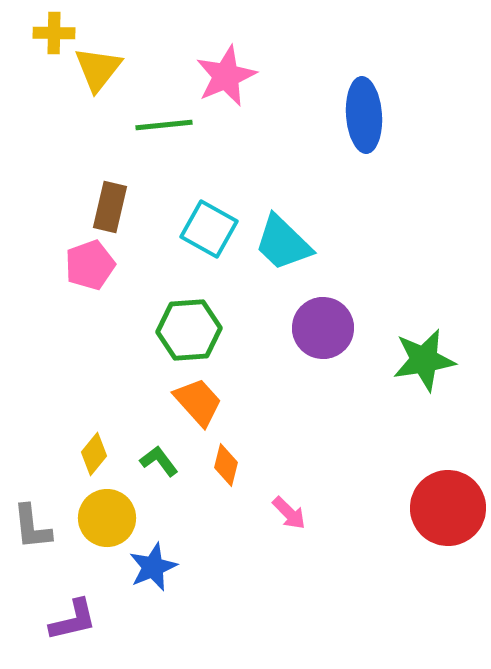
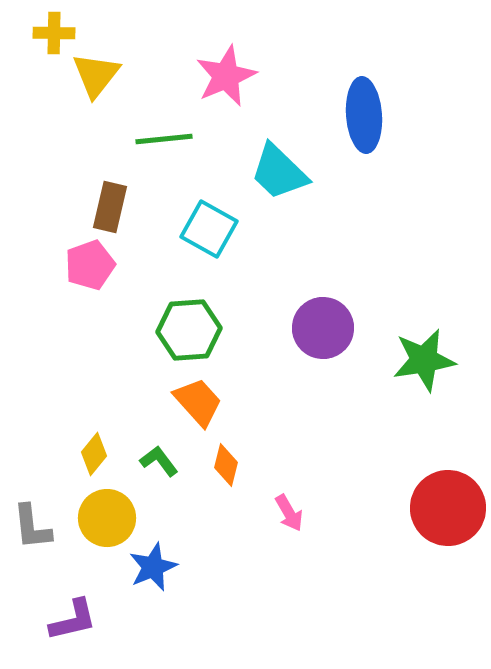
yellow triangle: moved 2 px left, 6 px down
green line: moved 14 px down
cyan trapezoid: moved 4 px left, 71 px up
pink arrow: rotated 15 degrees clockwise
